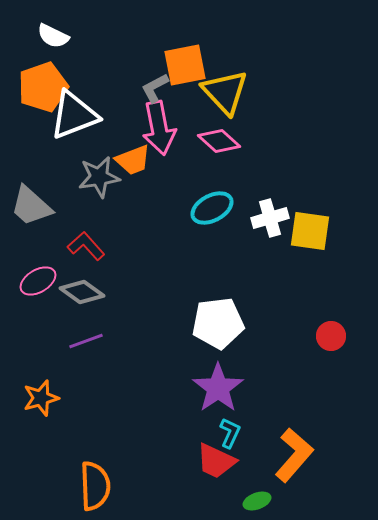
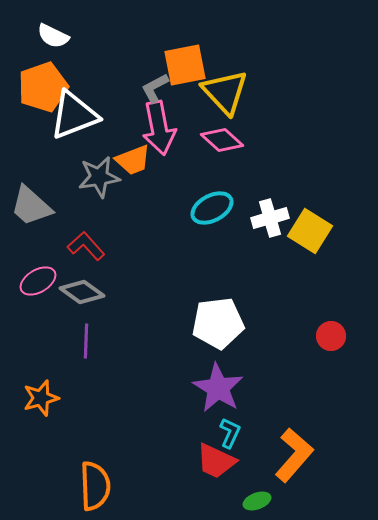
pink diamond: moved 3 px right, 1 px up
yellow square: rotated 24 degrees clockwise
purple line: rotated 68 degrees counterclockwise
purple star: rotated 6 degrees counterclockwise
